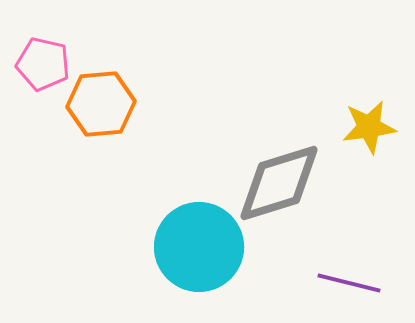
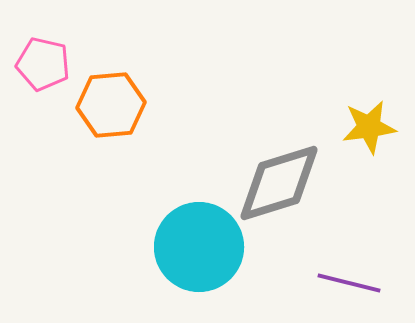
orange hexagon: moved 10 px right, 1 px down
